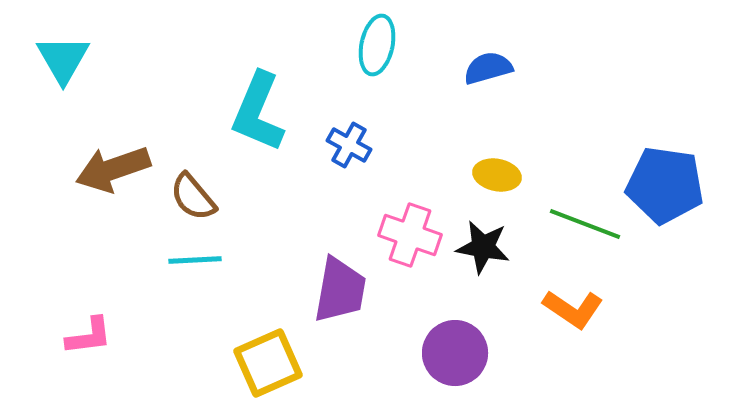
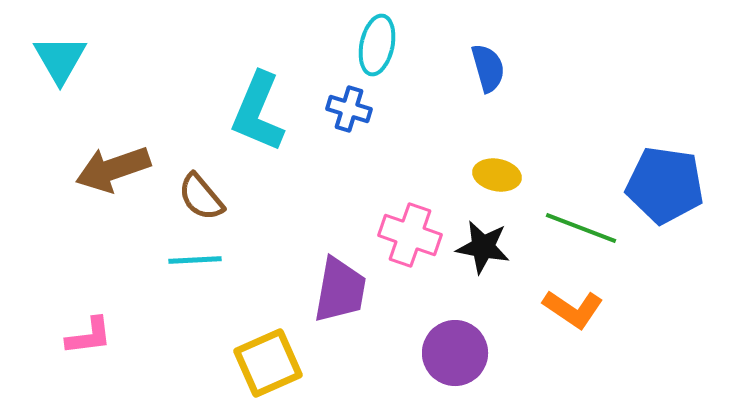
cyan triangle: moved 3 px left
blue semicircle: rotated 90 degrees clockwise
blue cross: moved 36 px up; rotated 12 degrees counterclockwise
brown semicircle: moved 8 px right
green line: moved 4 px left, 4 px down
